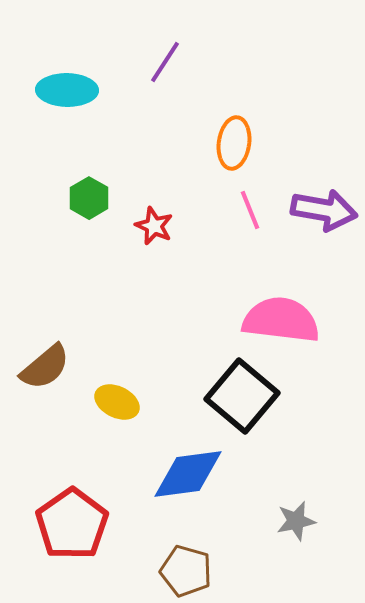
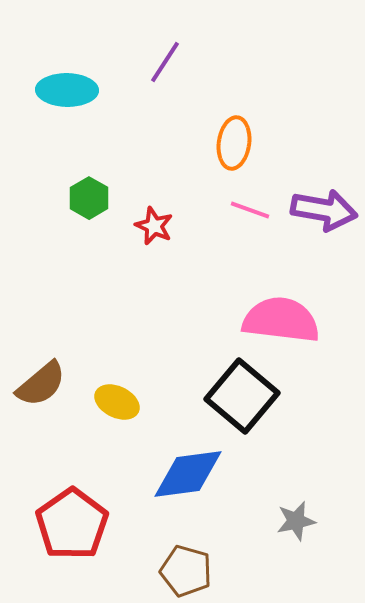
pink line: rotated 48 degrees counterclockwise
brown semicircle: moved 4 px left, 17 px down
